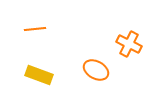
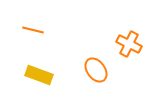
orange line: moved 2 px left, 1 px down; rotated 20 degrees clockwise
orange ellipse: rotated 25 degrees clockwise
